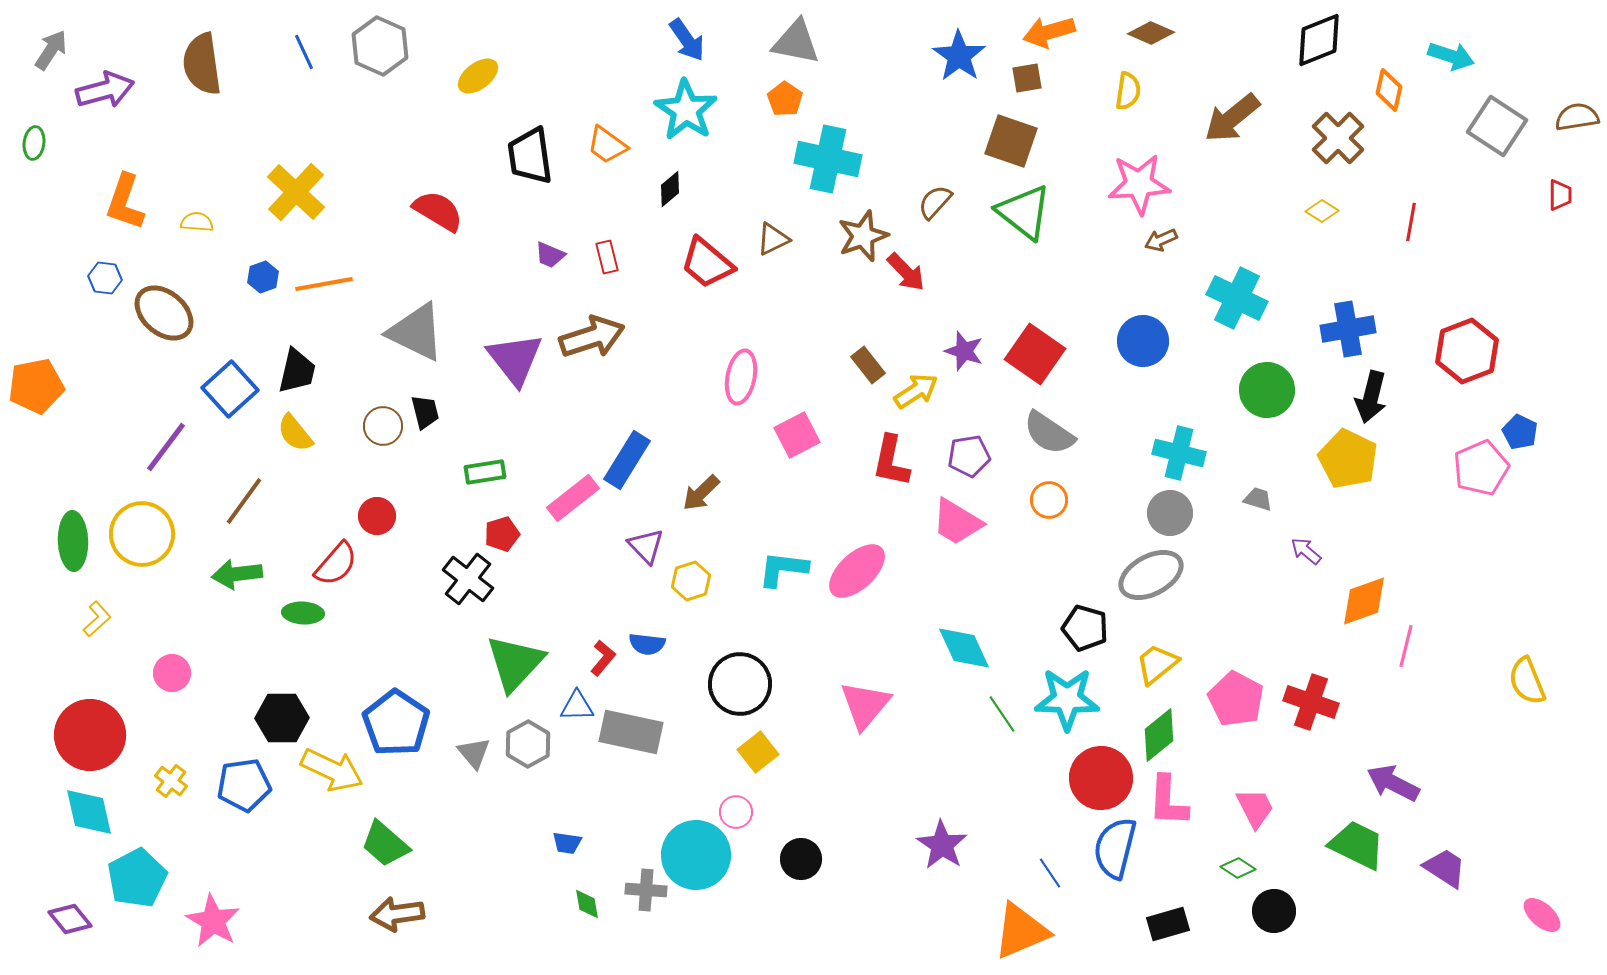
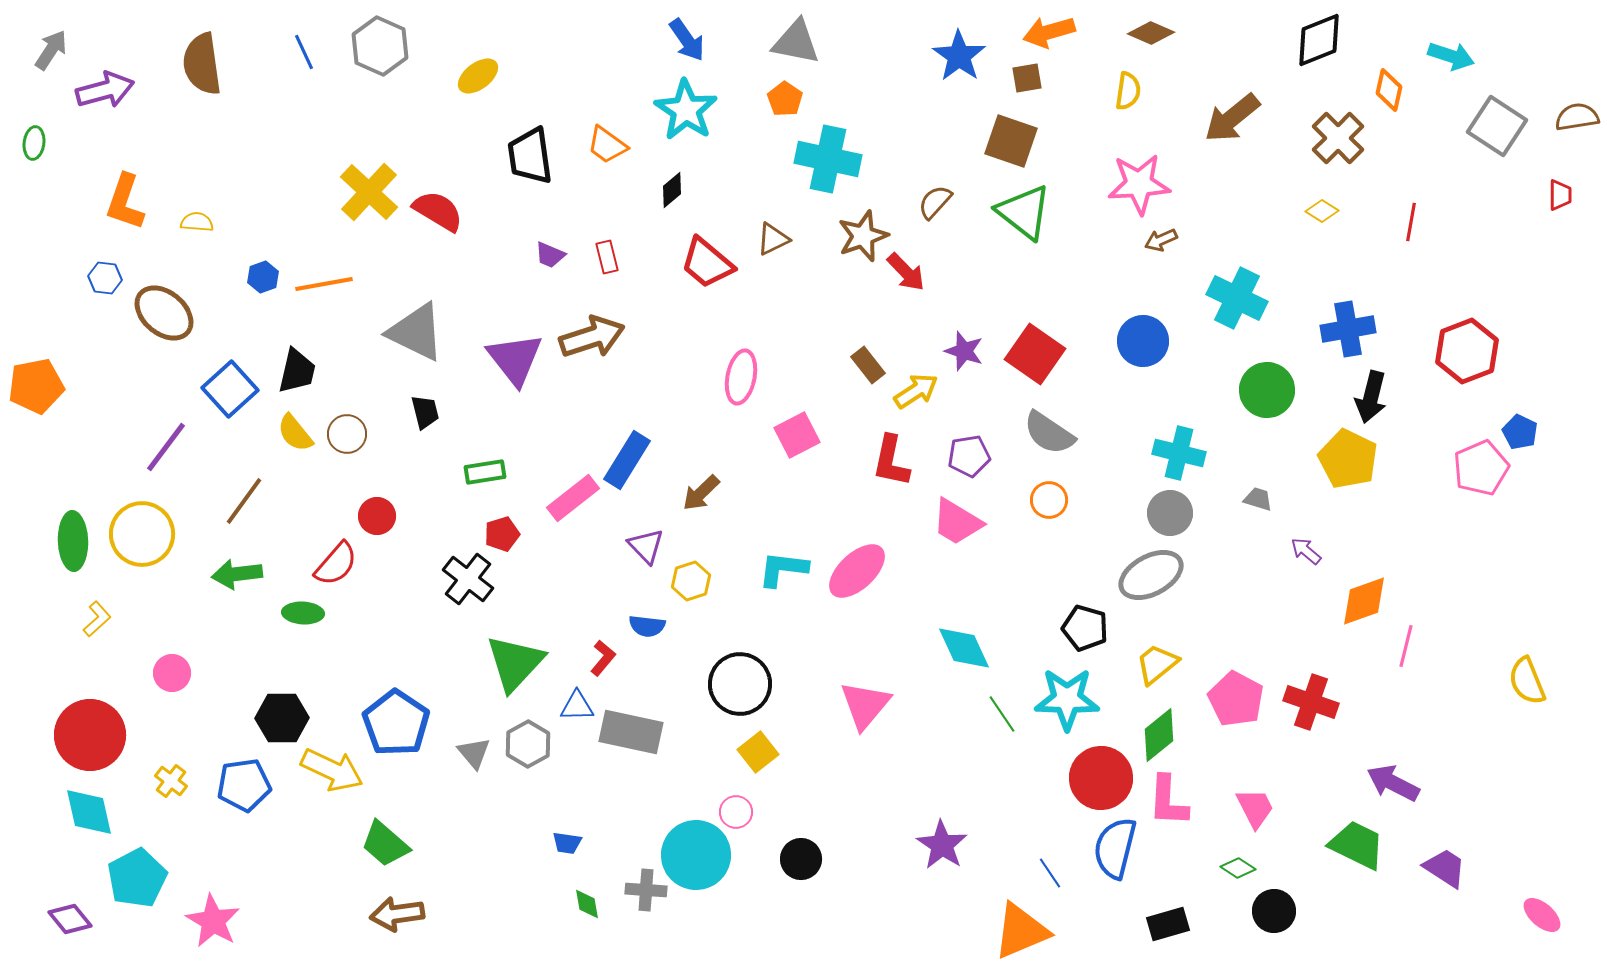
black diamond at (670, 189): moved 2 px right, 1 px down
yellow cross at (296, 192): moved 73 px right
brown circle at (383, 426): moved 36 px left, 8 px down
blue semicircle at (647, 644): moved 18 px up
